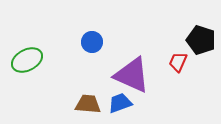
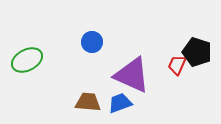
black pentagon: moved 4 px left, 12 px down
red trapezoid: moved 1 px left, 3 px down
brown trapezoid: moved 2 px up
